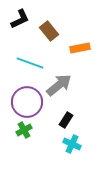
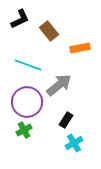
cyan line: moved 2 px left, 2 px down
cyan cross: moved 2 px right, 1 px up; rotated 36 degrees clockwise
